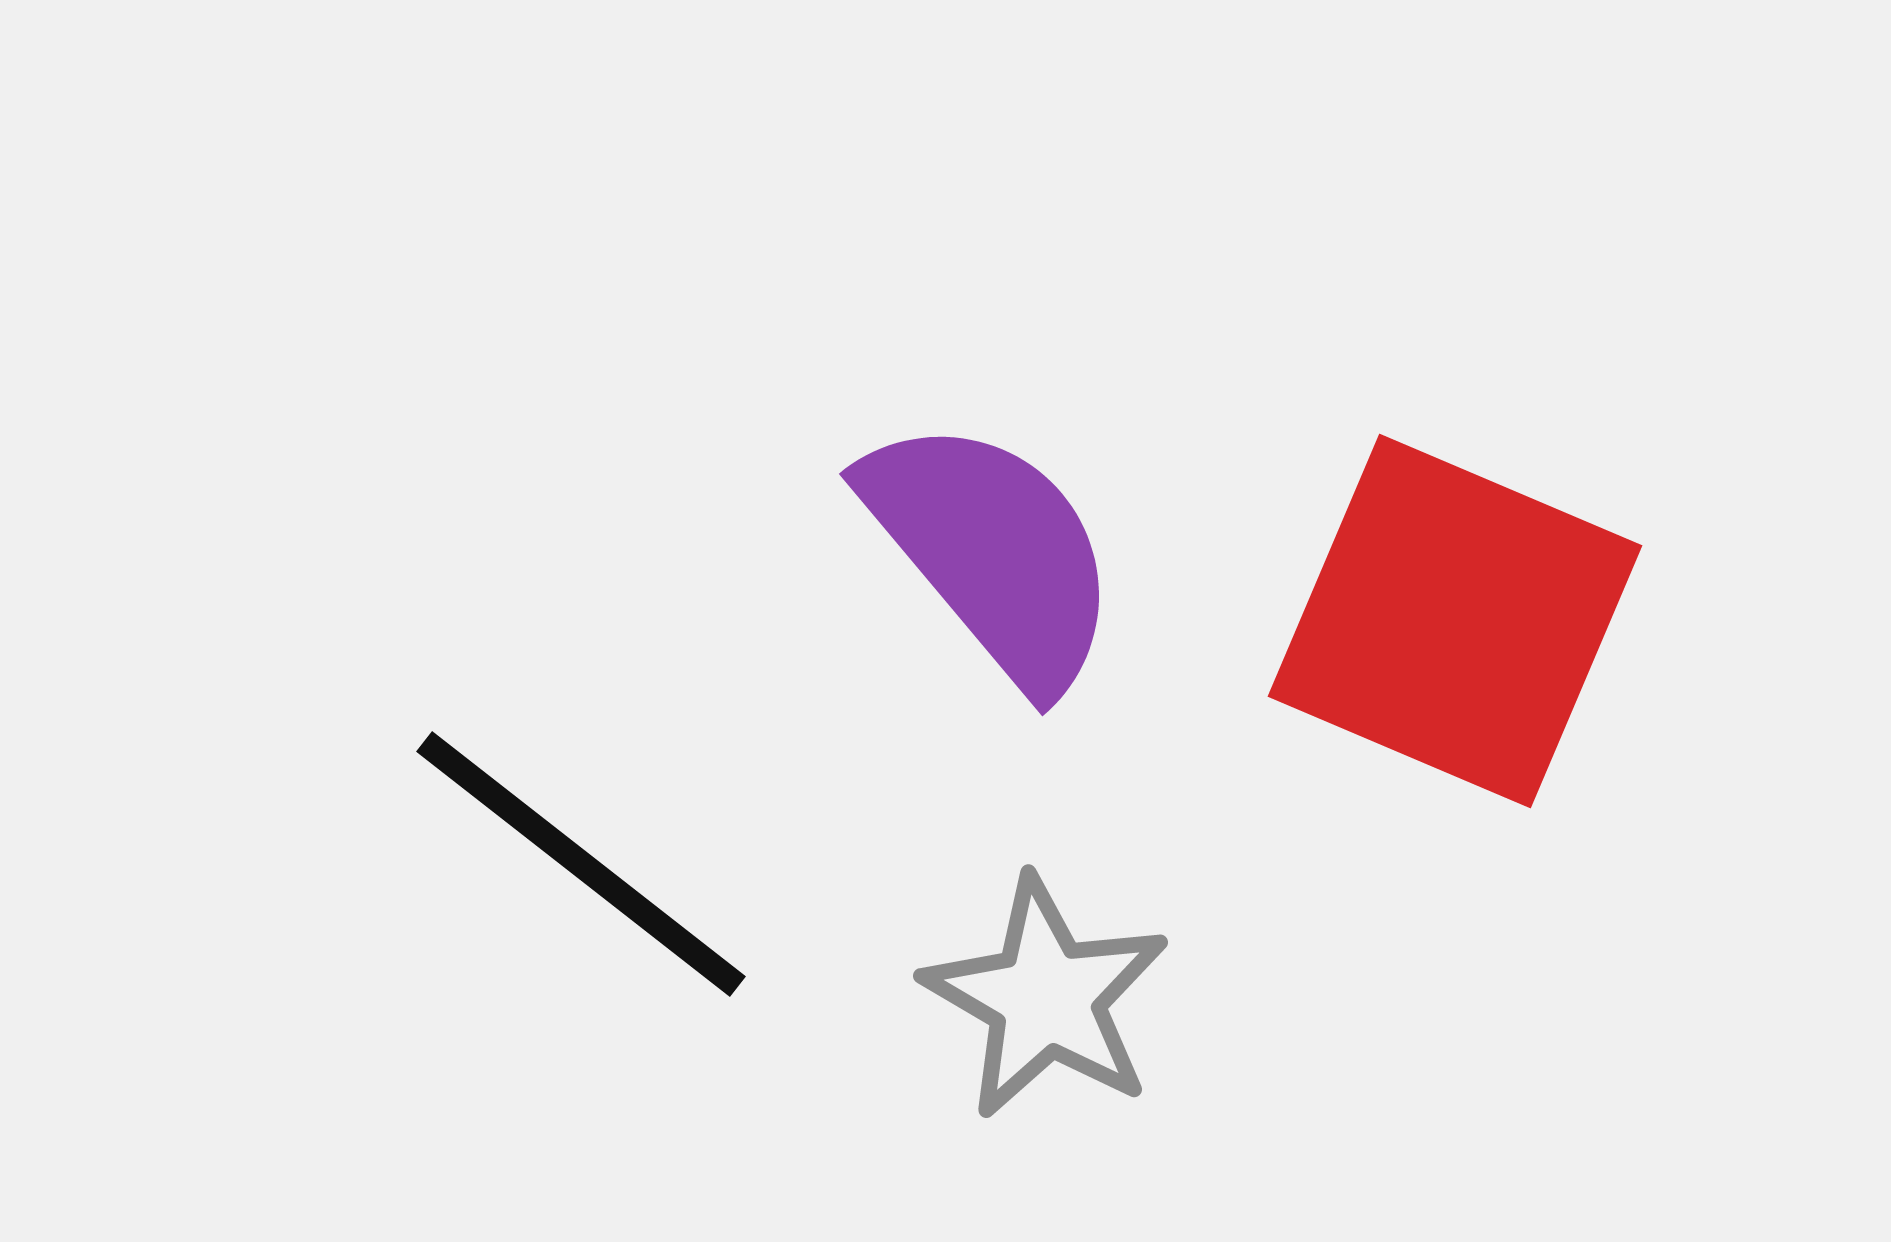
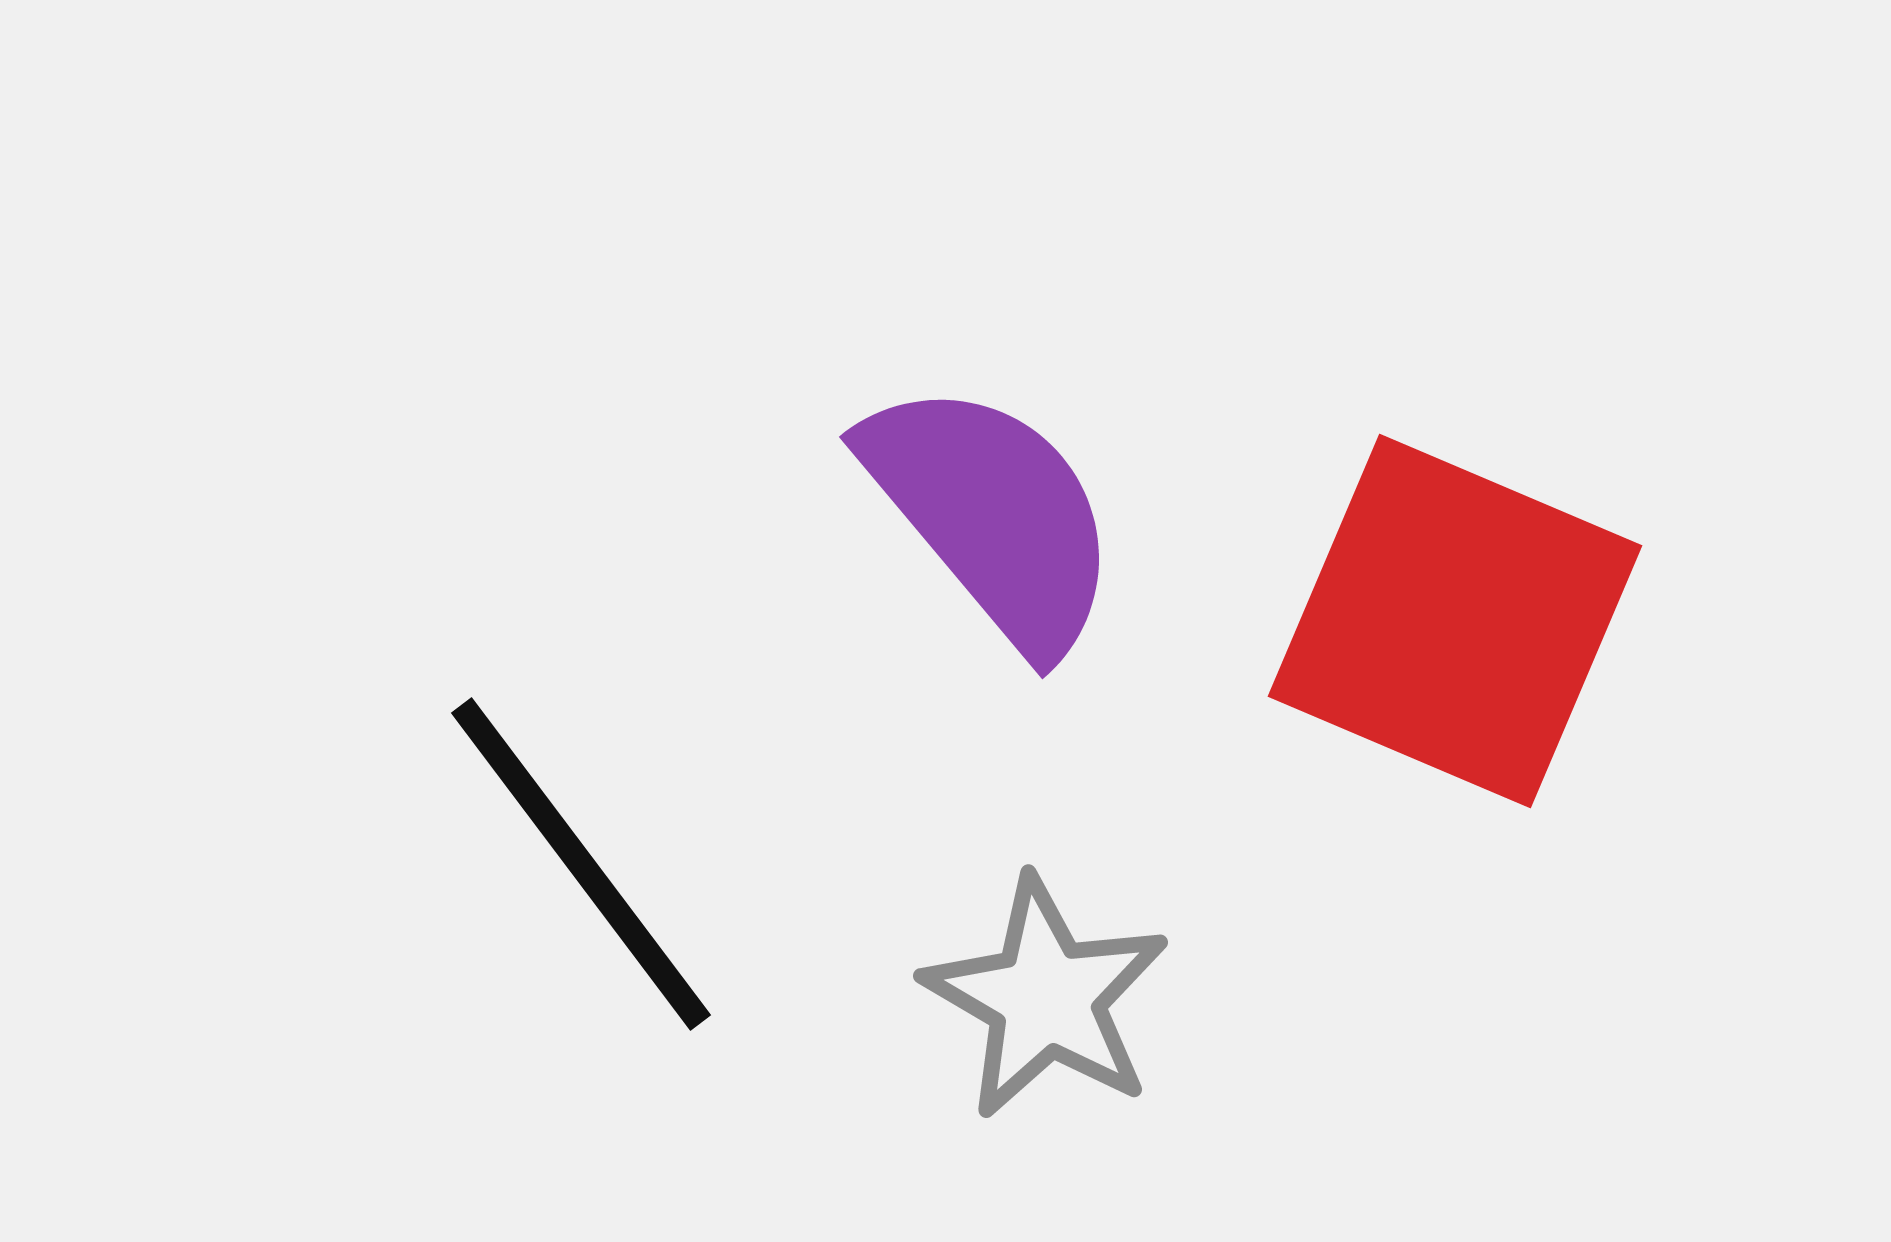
purple semicircle: moved 37 px up
black line: rotated 15 degrees clockwise
